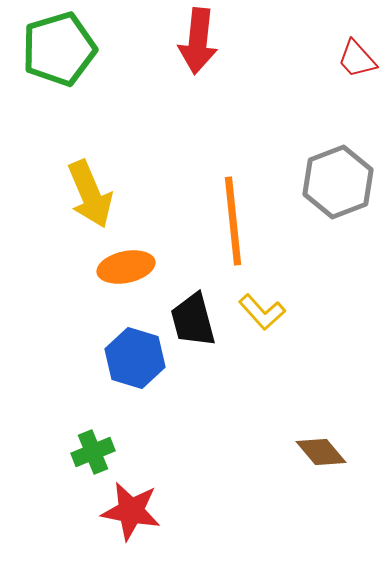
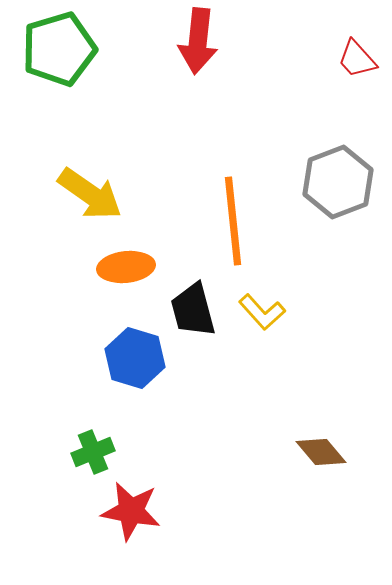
yellow arrow: rotated 32 degrees counterclockwise
orange ellipse: rotated 6 degrees clockwise
black trapezoid: moved 10 px up
